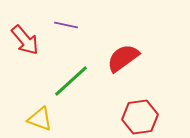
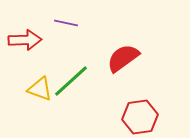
purple line: moved 2 px up
red arrow: rotated 52 degrees counterclockwise
yellow triangle: moved 30 px up
